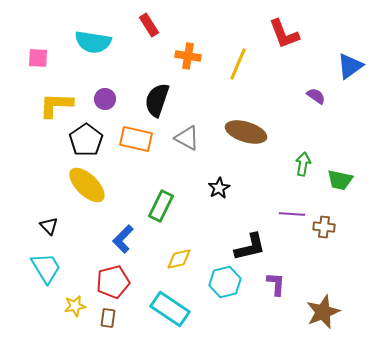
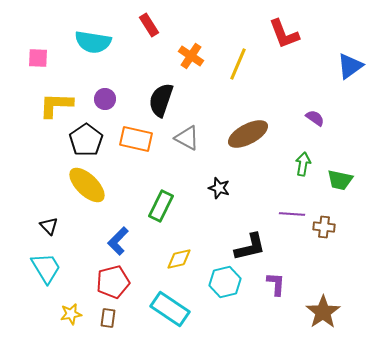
orange cross: moved 3 px right; rotated 25 degrees clockwise
purple semicircle: moved 1 px left, 22 px down
black semicircle: moved 4 px right
brown ellipse: moved 2 px right, 2 px down; rotated 45 degrees counterclockwise
black star: rotated 25 degrees counterclockwise
blue L-shape: moved 5 px left, 2 px down
yellow star: moved 4 px left, 8 px down
brown star: rotated 12 degrees counterclockwise
